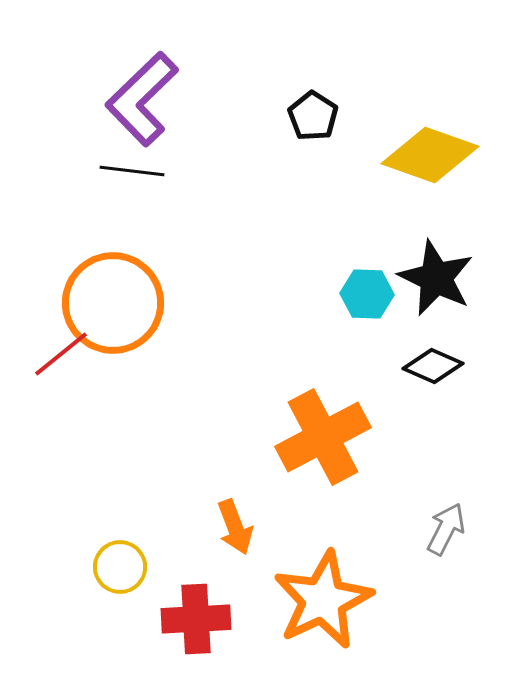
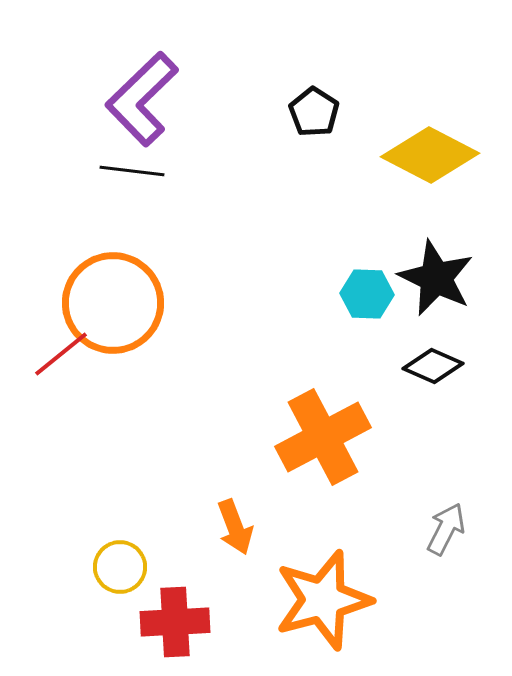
black pentagon: moved 1 px right, 4 px up
yellow diamond: rotated 8 degrees clockwise
orange star: rotated 10 degrees clockwise
red cross: moved 21 px left, 3 px down
